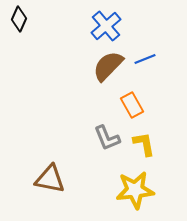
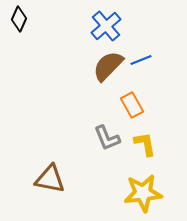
blue line: moved 4 px left, 1 px down
yellow L-shape: moved 1 px right
yellow star: moved 8 px right, 3 px down
